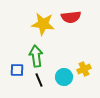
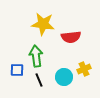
red semicircle: moved 20 px down
